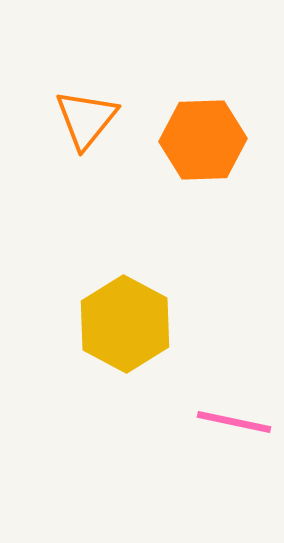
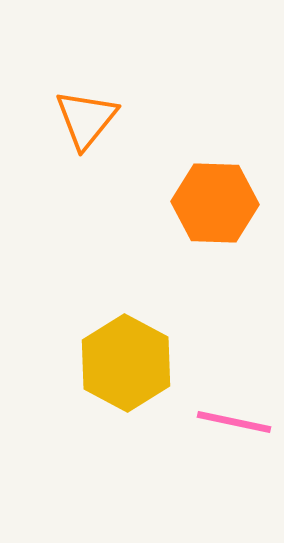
orange hexagon: moved 12 px right, 63 px down; rotated 4 degrees clockwise
yellow hexagon: moved 1 px right, 39 px down
